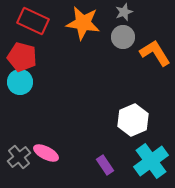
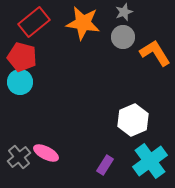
red rectangle: moved 1 px right, 1 px down; rotated 64 degrees counterclockwise
cyan cross: moved 1 px left
purple rectangle: rotated 66 degrees clockwise
